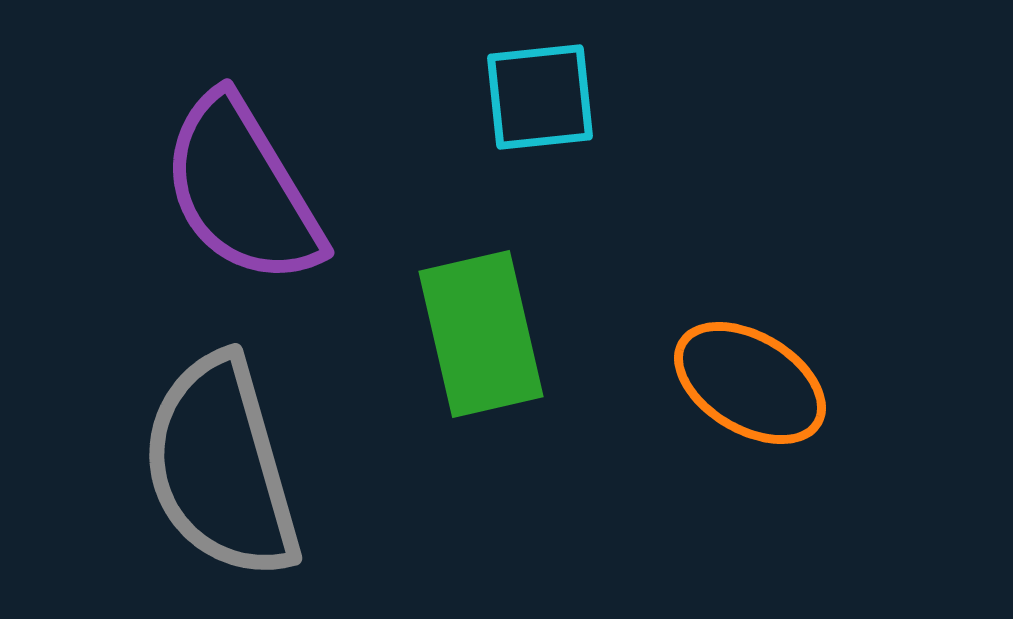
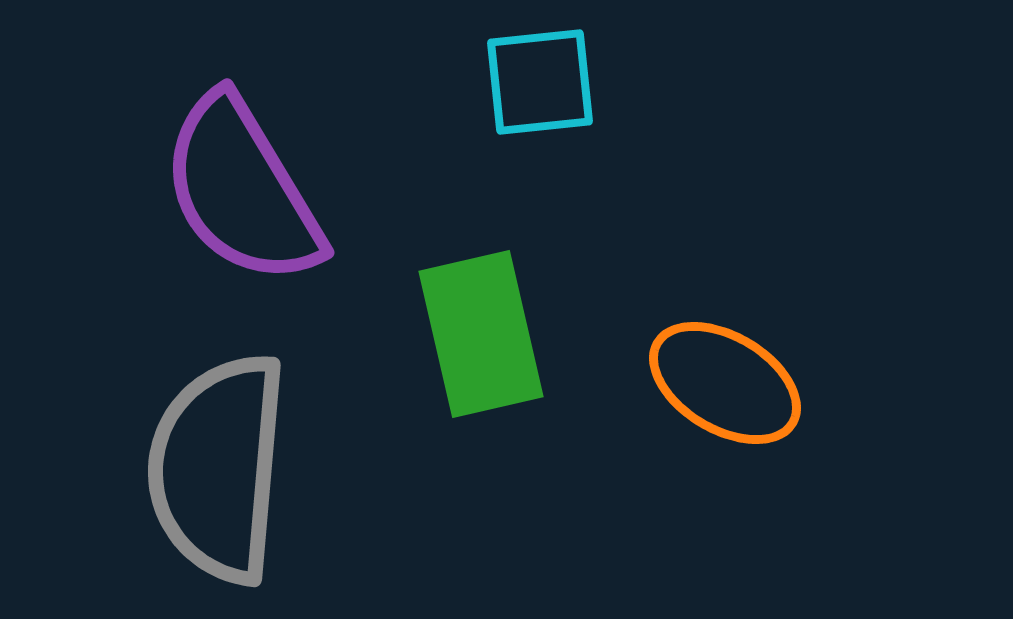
cyan square: moved 15 px up
orange ellipse: moved 25 px left
gray semicircle: moved 3 px left, 1 px down; rotated 21 degrees clockwise
